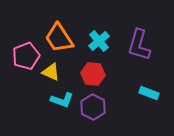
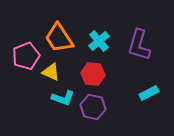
cyan rectangle: rotated 48 degrees counterclockwise
cyan L-shape: moved 1 px right, 2 px up
purple hexagon: rotated 15 degrees counterclockwise
